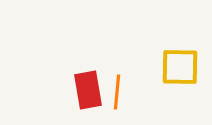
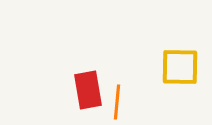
orange line: moved 10 px down
